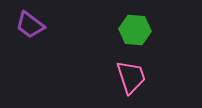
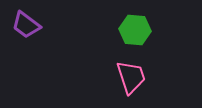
purple trapezoid: moved 4 px left
